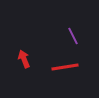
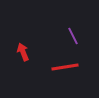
red arrow: moved 1 px left, 7 px up
